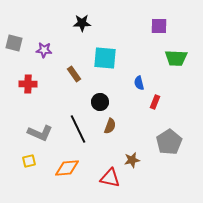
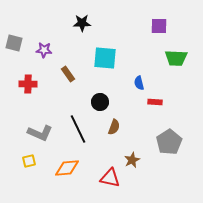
brown rectangle: moved 6 px left
red rectangle: rotated 72 degrees clockwise
brown semicircle: moved 4 px right, 1 px down
brown star: rotated 14 degrees counterclockwise
